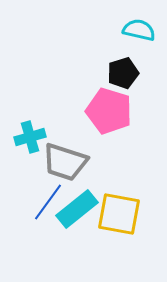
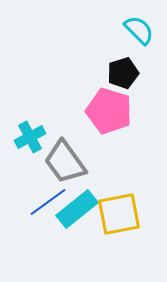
cyan semicircle: rotated 32 degrees clockwise
cyan cross: rotated 12 degrees counterclockwise
gray trapezoid: rotated 36 degrees clockwise
blue line: rotated 18 degrees clockwise
yellow square: rotated 21 degrees counterclockwise
